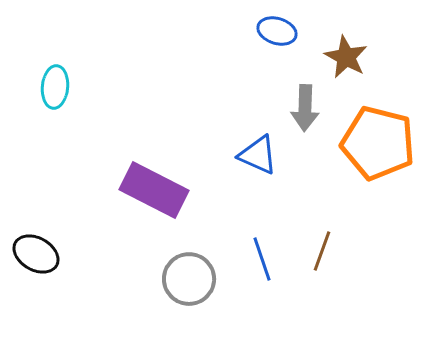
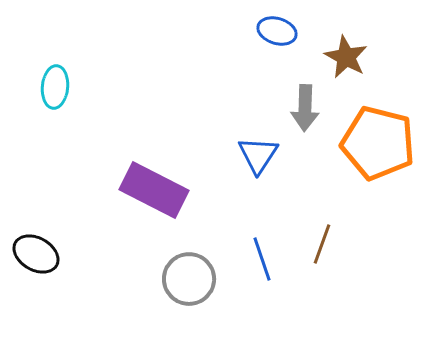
blue triangle: rotated 39 degrees clockwise
brown line: moved 7 px up
